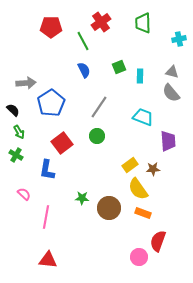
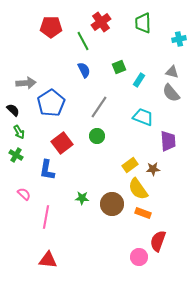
cyan rectangle: moved 1 px left, 4 px down; rotated 32 degrees clockwise
brown circle: moved 3 px right, 4 px up
